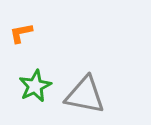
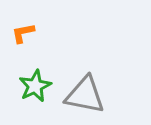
orange L-shape: moved 2 px right
